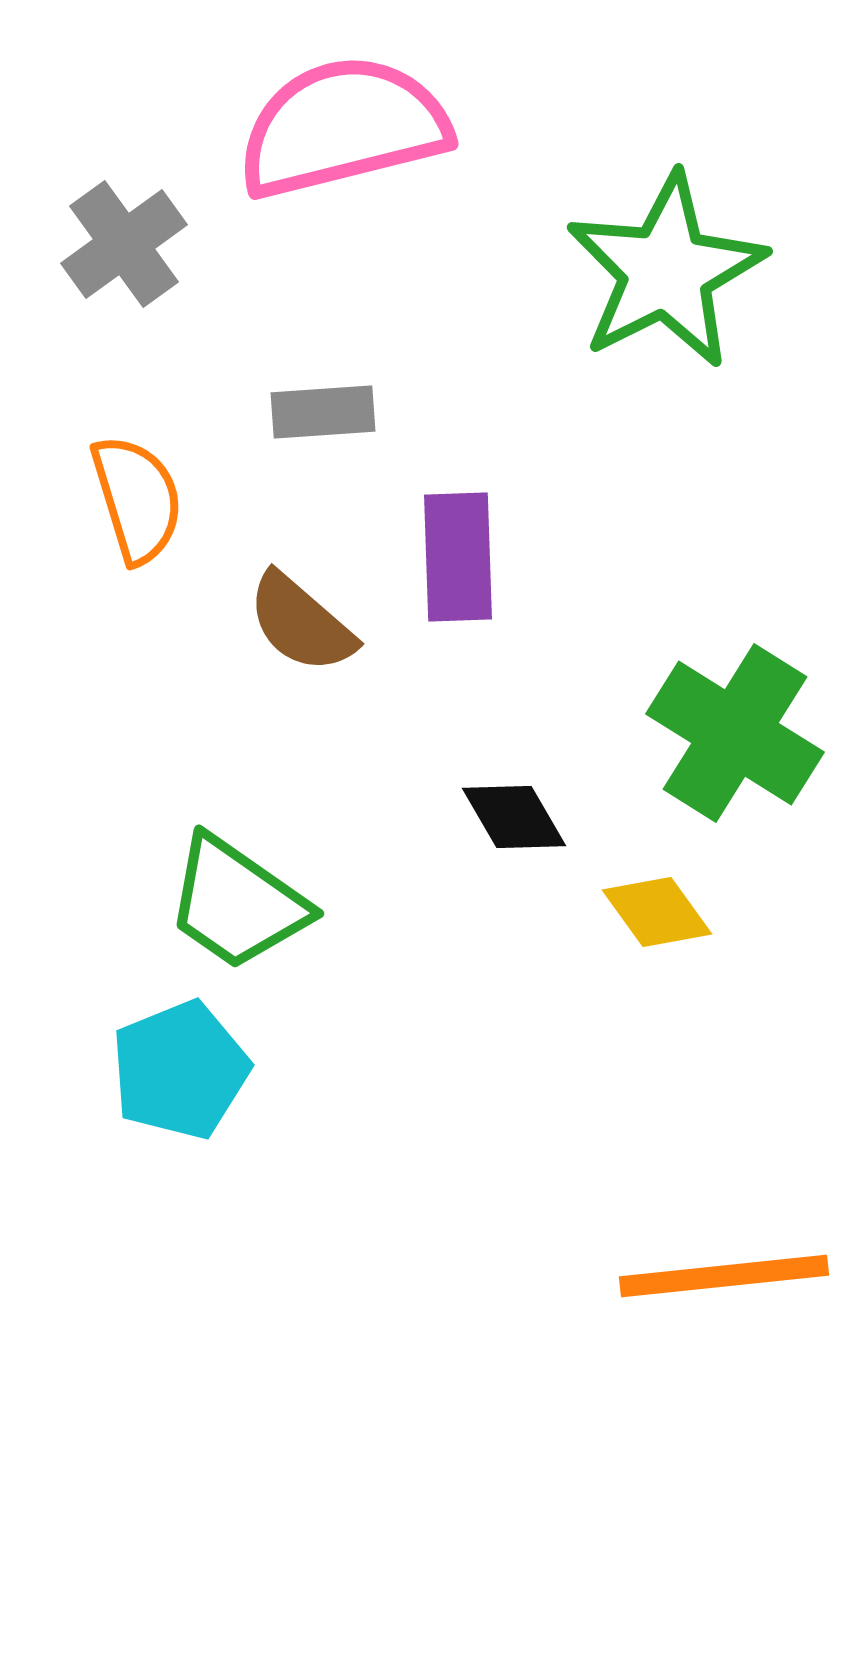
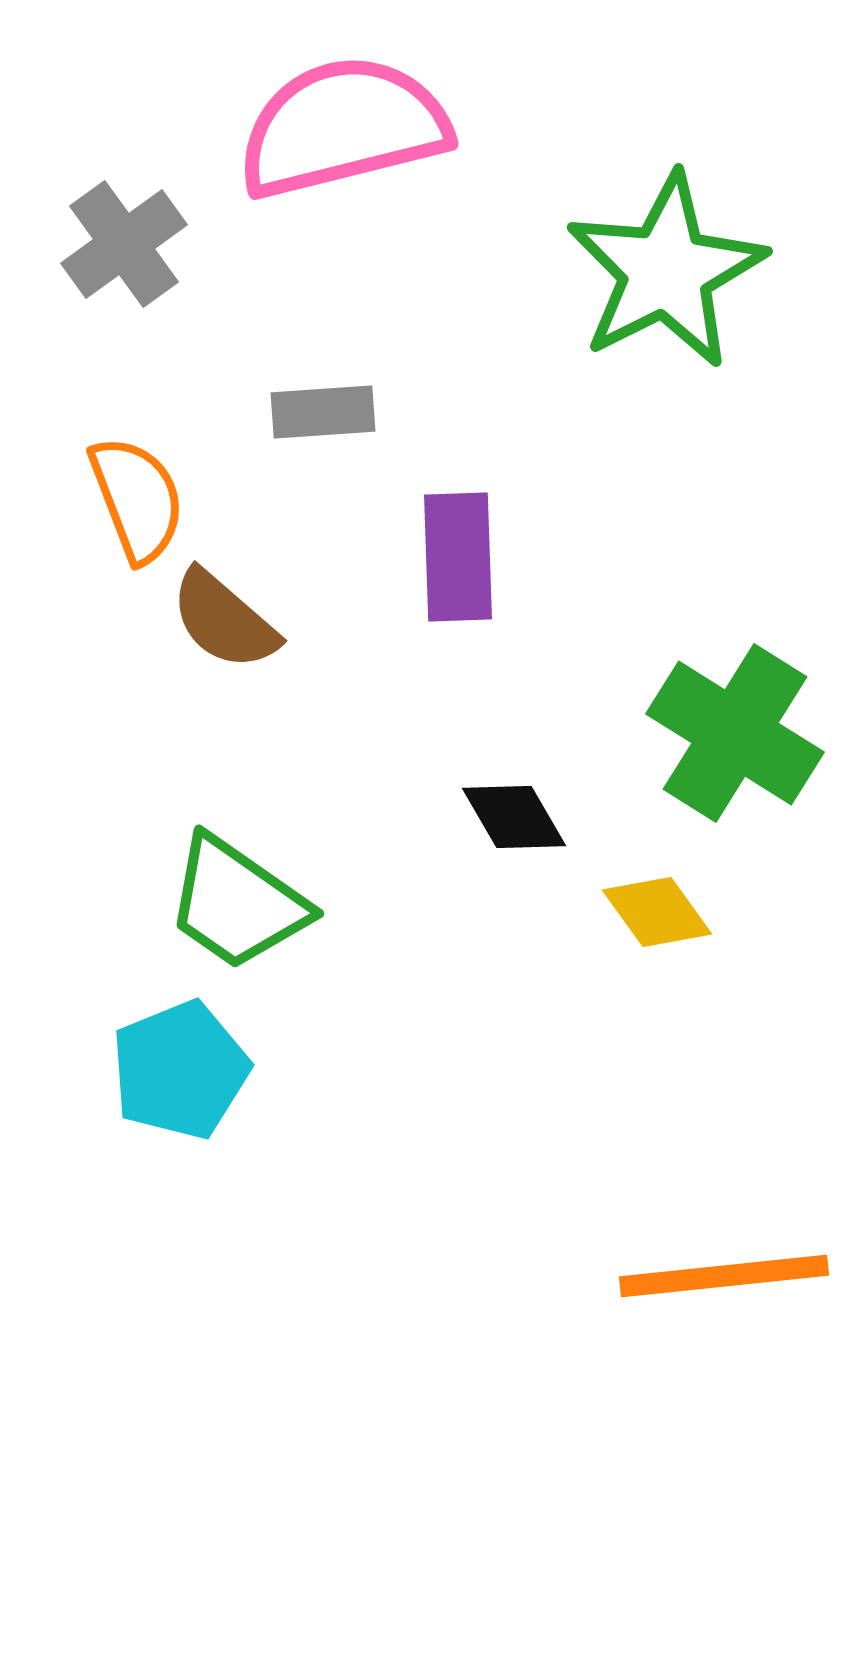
orange semicircle: rotated 4 degrees counterclockwise
brown semicircle: moved 77 px left, 3 px up
